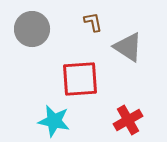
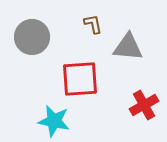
brown L-shape: moved 2 px down
gray circle: moved 8 px down
gray triangle: rotated 28 degrees counterclockwise
red cross: moved 16 px right, 15 px up
